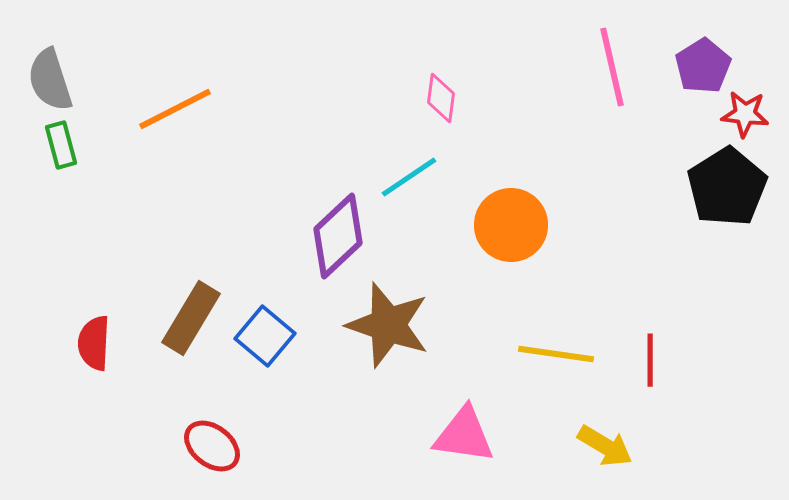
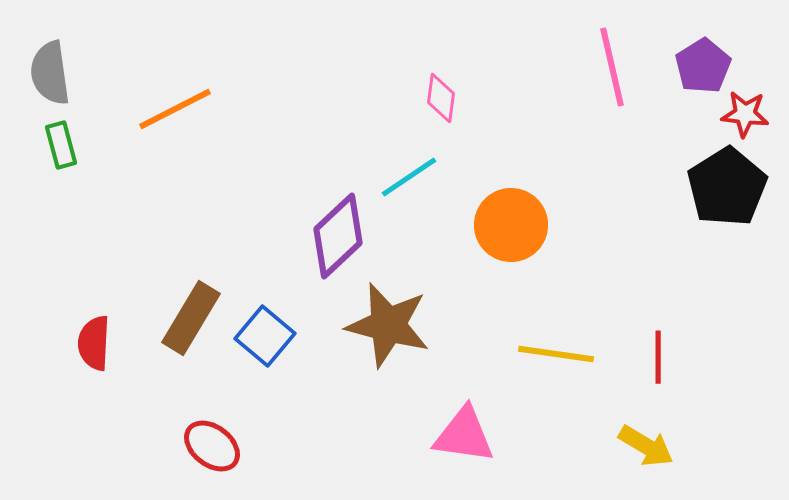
gray semicircle: moved 7 px up; rotated 10 degrees clockwise
brown star: rotated 4 degrees counterclockwise
red line: moved 8 px right, 3 px up
yellow arrow: moved 41 px right
